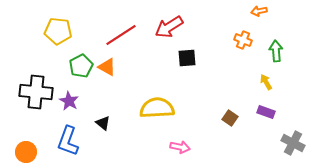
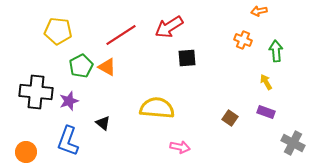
purple star: rotated 24 degrees clockwise
yellow semicircle: rotated 8 degrees clockwise
